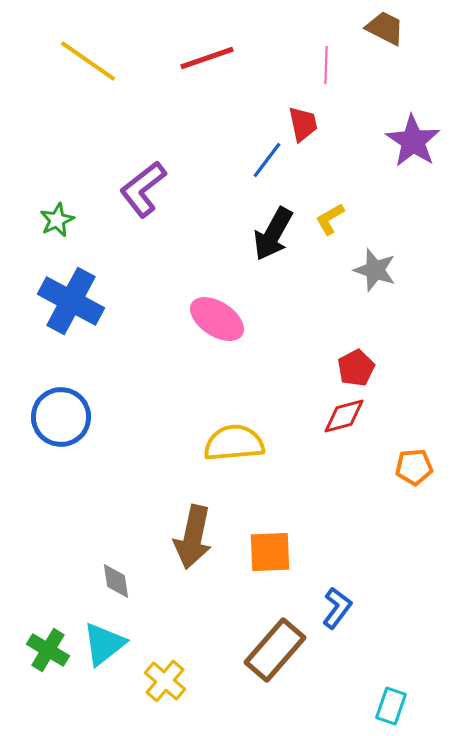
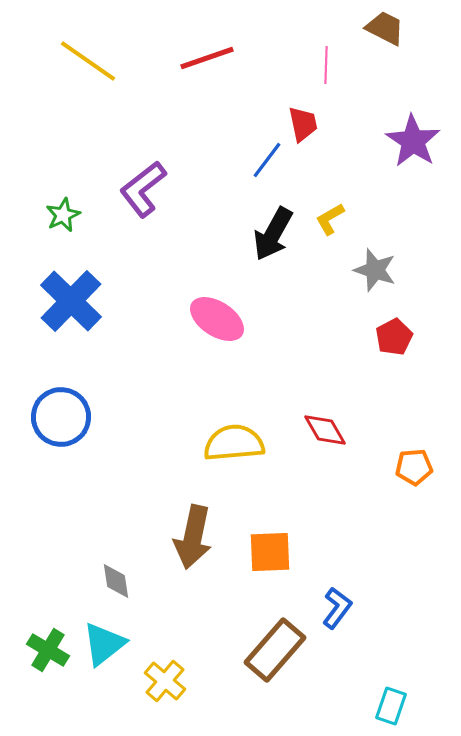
green star: moved 6 px right, 5 px up
blue cross: rotated 16 degrees clockwise
red pentagon: moved 38 px right, 31 px up
red diamond: moved 19 px left, 14 px down; rotated 75 degrees clockwise
